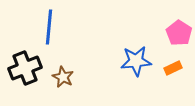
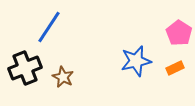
blue line: rotated 28 degrees clockwise
blue star: rotated 8 degrees counterclockwise
orange rectangle: moved 2 px right
